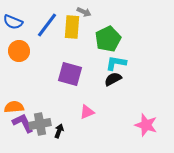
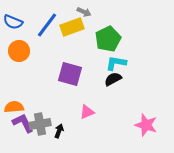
yellow rectangle: rotated 65 degrees clockwise
